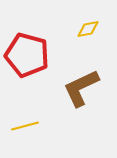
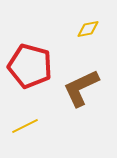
red pentagon: moved 3 px right, 11 px down
yellow line: rotated 12 degrees counterclockwise
